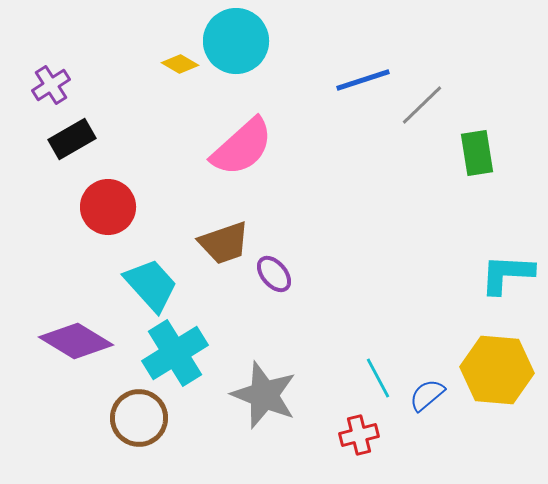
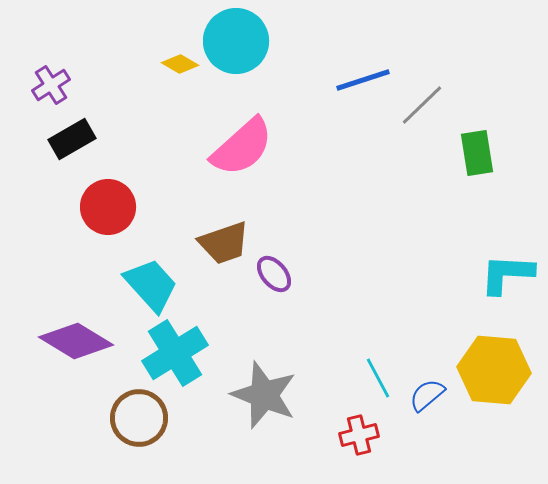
yellow hexagon: moved 3 px left
